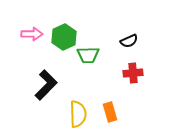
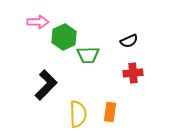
pink arrow: moved 6 px right, 12 px up
orange rectangle: rotated 24 degrees clockwise
